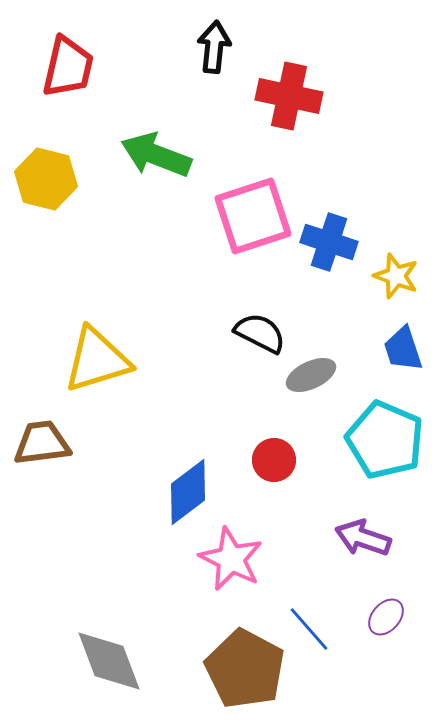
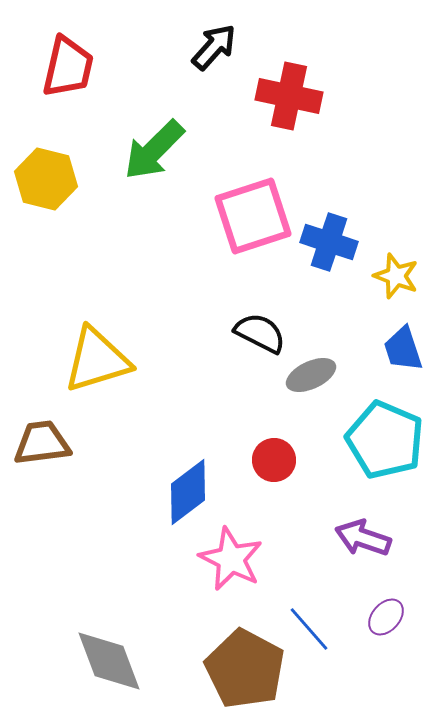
black arrow: rotated 36 degrees clockwise
green arrow: moved 2 px left, 5 px up; rotated 66 degrees counterclockwise
